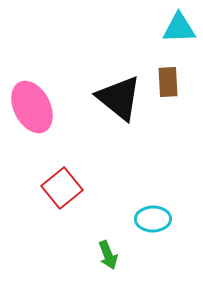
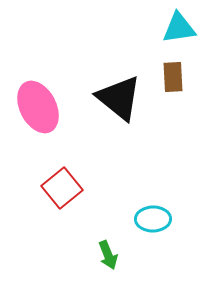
cyan triangle: rotated 6 degrees counterclockwise
brown rectangle: moved 5 px right, 5 px up
pink ellipse: moved 6 px right
